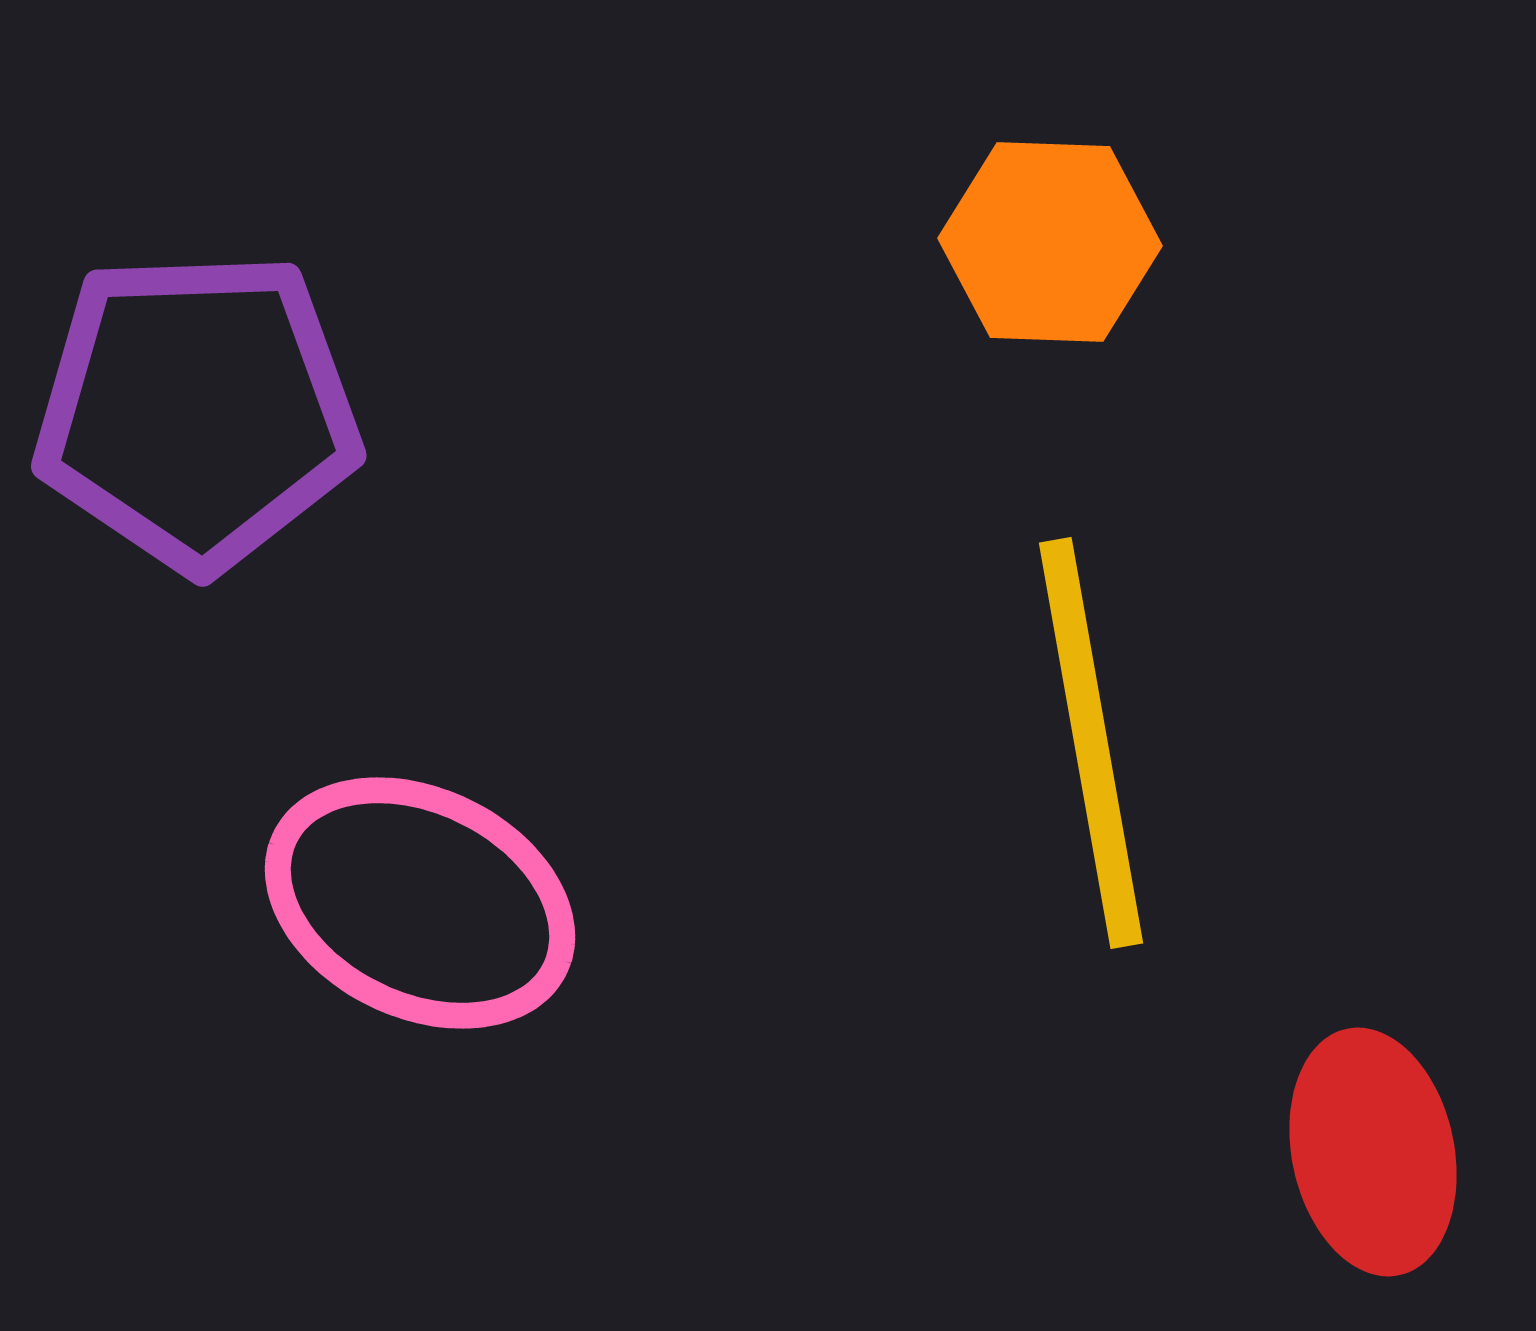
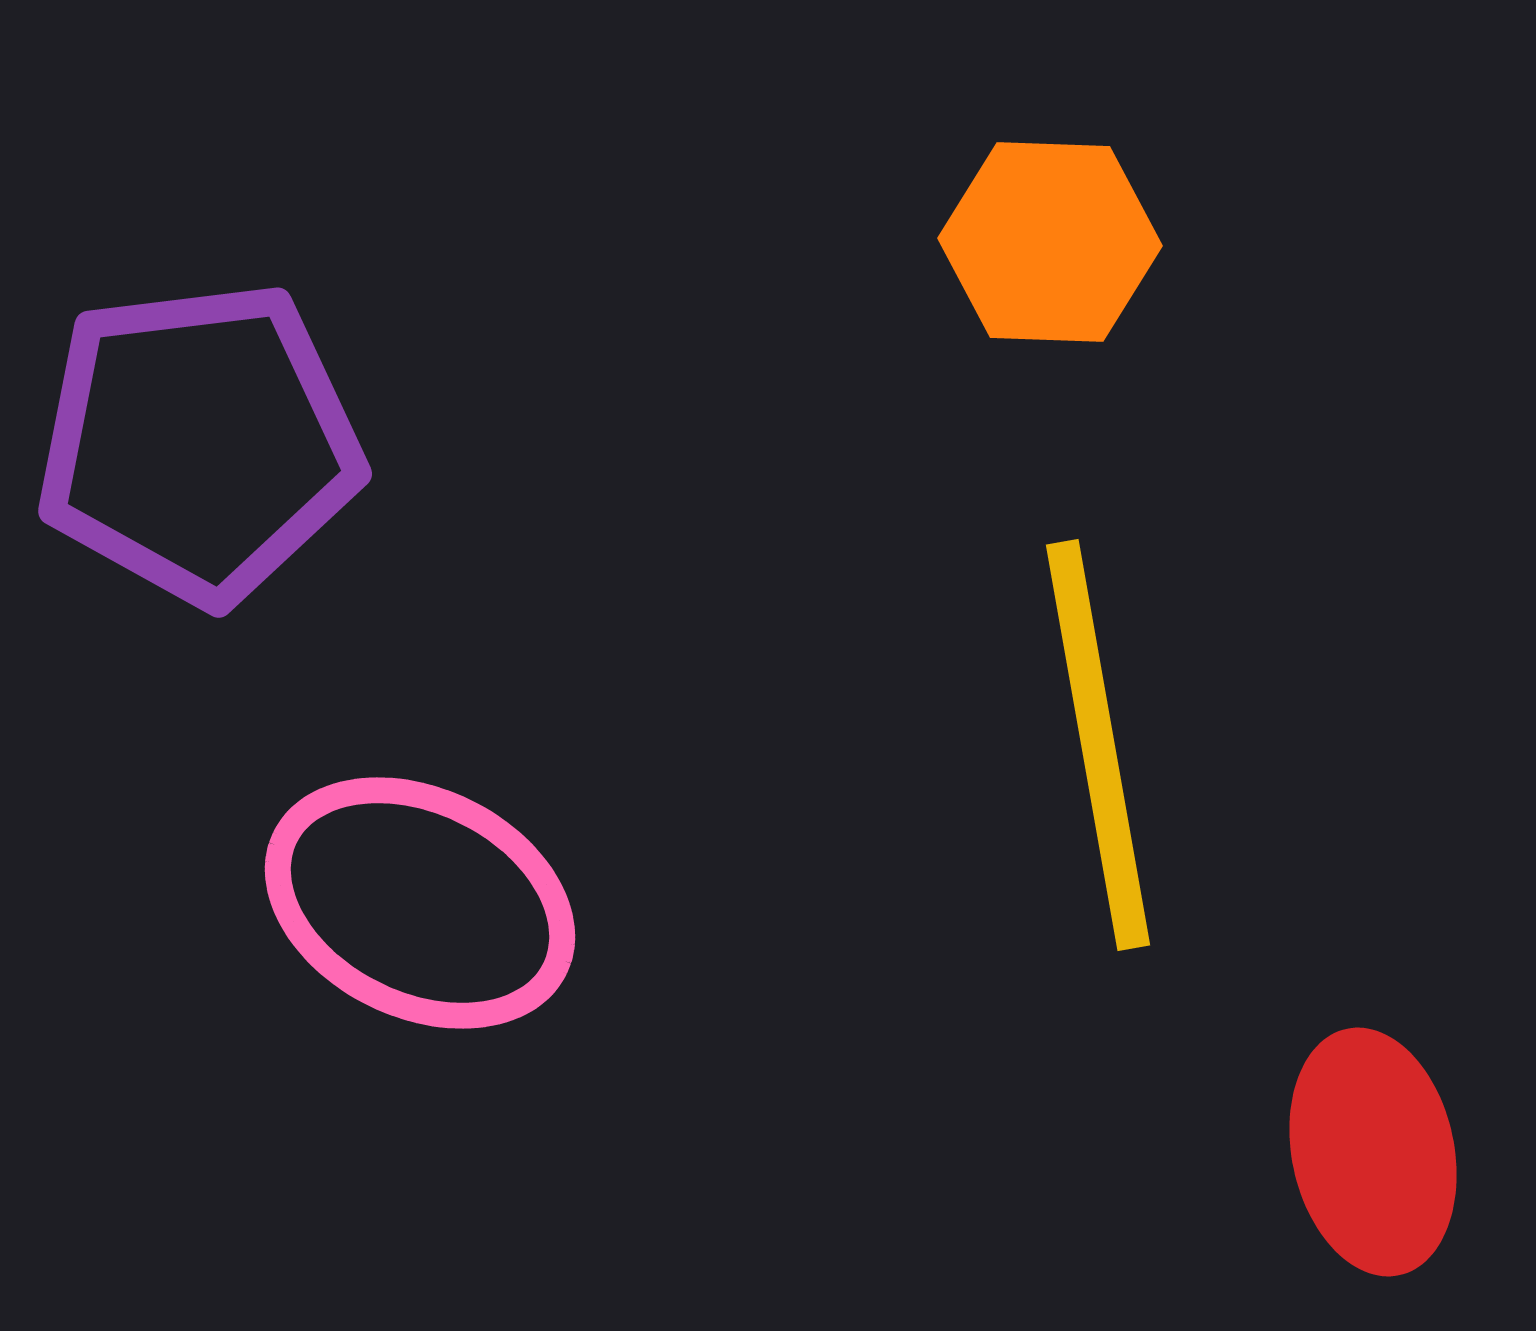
purple pentagon: moved 2 px right, 32 px down; rotated 5 degrees counterclockwise
yellow line: moved 7 px right, 2 px down
